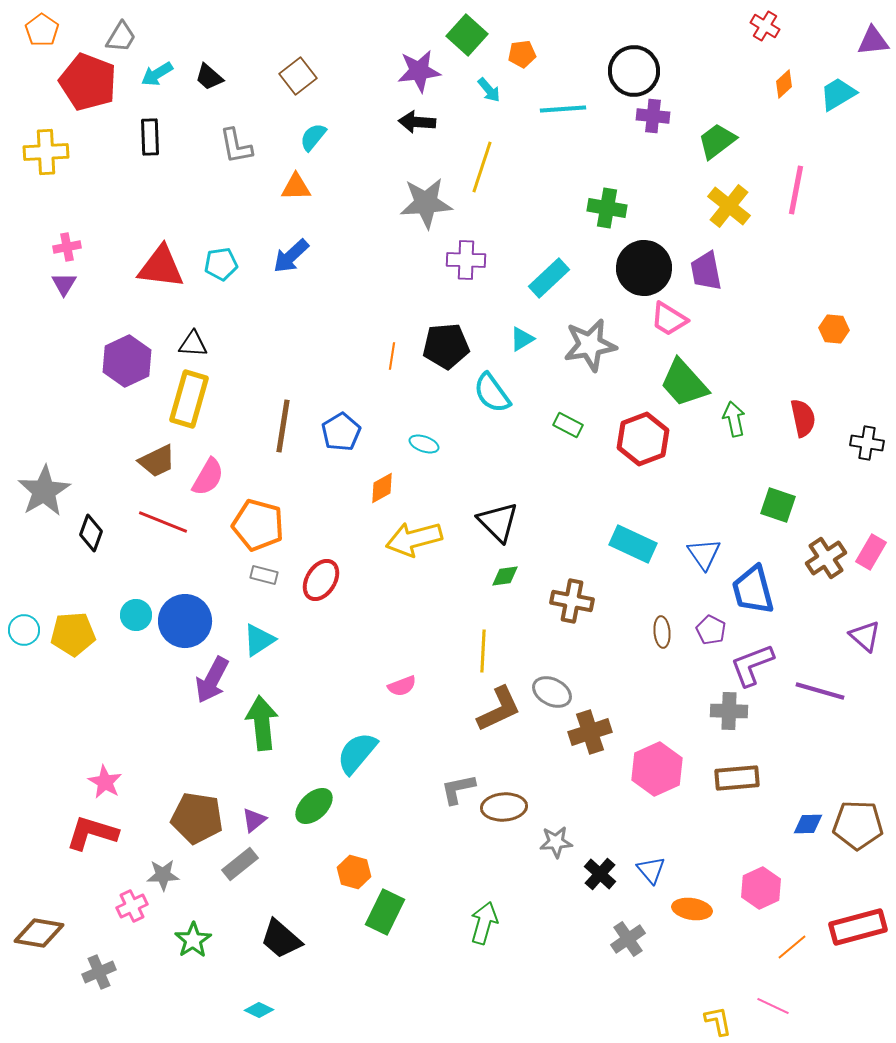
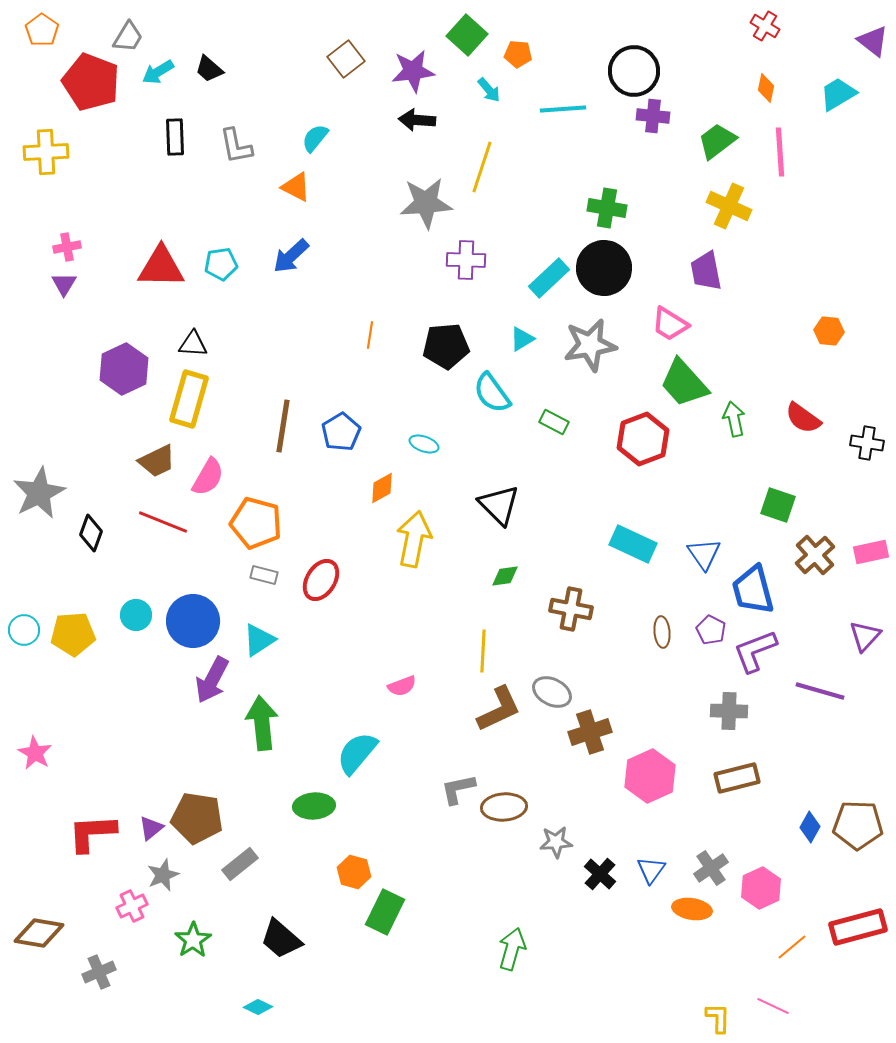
gray trapezoid at (121, 37): moved 7 px right
purple triangle at (873, 41): rotated 44 degrees clockwise
orange pentagon at (522, 54): moved 4 px left; rotated 12 degrees clockwise
purple star at (419, 71): moved 6 px left
cyan arrow at (157, 74): moved 1 px right, 2 px up
brown square at (298, 76): moved 48 px right, 17 px up
black trapezoid at (209, 77): moved 8 px up
red pentagon at (88, 82): moved 3 px right
orange diamond at (784, 84): moved 18 px left, 4 px down; rotated 36 degrees counterclockwise
black arrow at (417, 122): moved 2 px up
black rectangle at (150, 137): moved 25 px right
cyan semicircle at (313, 137): moved 2 px right, 1 px down
orange triangle at (296, 187): rotated 28 degrees clockwise
pink line at (796, 190): moved 16 px left, 38 px up; rotated 15 degrees counterclockwise
yellow cross at (729, 206): rotated 15 degrees counterclockwise
red triangle at (161, 267): rotated 6 degrees counterclockwise
black circle at (644, 268): moved 40 px left
pink trapezoid at (669, 319): moved 1 px right, 5 px down
orange hexagon at (834, 329): moved 5 px left, 2 px down
orange line at (392, 356): moved 22 px left, 21 px up
purple hexagon at (127, 361): moved 3 px left, 8 px down
red semicircle at (803, 418): rotated 138 degrees clockwise
green rectangle at (568, 425): moved 14 px left, 3 px up
gray star at (44, 491): moved 5 px left, 2 px down; rotated 4 degrees clockwise
black triangle at (498, 522): moved 1 px right, 17 px up
orange pentagon at (258, 525): moved 2 px left, 2 px up
yellow arrow at (414, 539): rotated 116 degrees clockwise
pink rectangle at (871, 552): rotated 48 degrees clockwise
brown cross at (826, 558): moved 11 px left, 3 px up; rotated 9 degrees counterclockwise
brown cross at (572, 601): moved 1 px left, 8 px down
blue circle at (185, 621): moved 8 px right
purple triangle at (865, 636): rotated 32 degrees clockwise
purple L-shape at (752, 665): moved 3 px right, 14 px up
pink hexagon at (657, 769): moved 7 px left, 7 px down
brown rectangle at (737, 778): rotated 9 degrees counterclockwise
pink star at (105, 782): moved 70 px left, 29 px up
green ellipse at (314, 806): rotated 39 degrees clockwise
purple triangle at (254, 820): moved 103 px left, 8 px down
blue diamond at (808, 824): moved 2 px right, 3 px down; rotated 60 degrees counterclockwise
red L-shape at (92, 833): rotated 20 degrees counterclockwise
blue triangle at (651, 870): rotated 16 degrees clockwise
gray star at (163, 875): rotated 20 degrees counterclockwise
green arrow at (484, 923): moved 28 px right, 26 px down
gray cross at (628, 939): moved 83 px right, 71 px up
cyan diamond at (259, 1010): moved 1 px left, 3 px up
yellow L-shape at (718, 1021): moved 3 px up; rotated 12 degrees clockwise
